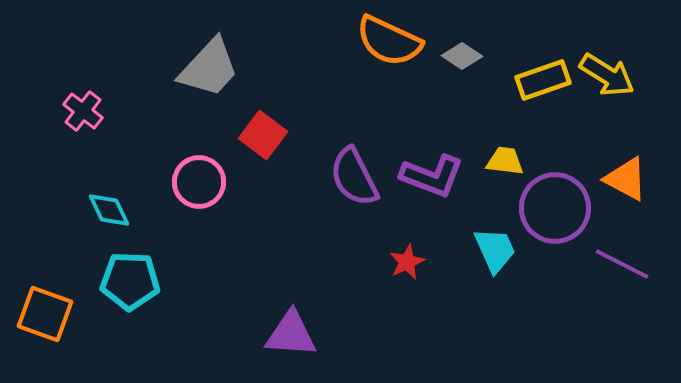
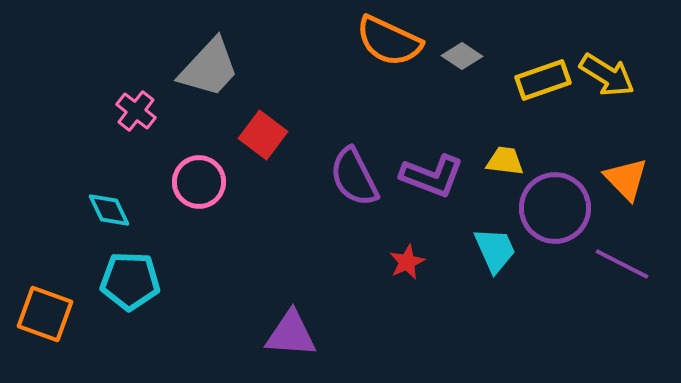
pink cross: moved 53 px right
orange triangle: rotated 18 degrees clockwise
